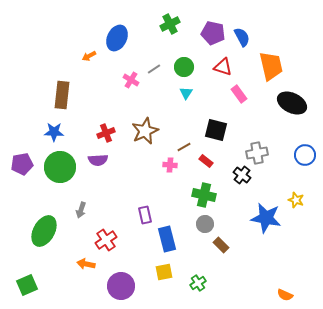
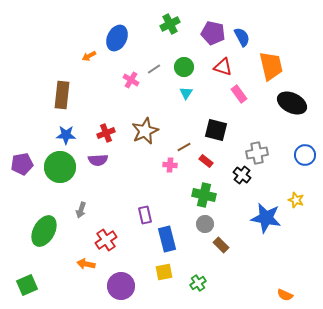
blue star at (54, 132): moved 12 px right, 3 px down
